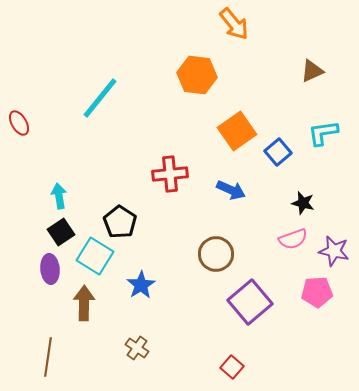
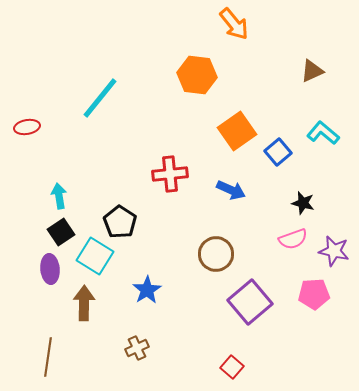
red ellipse: moved 8 px right, 4 px down; rotated 70 degrees counterclockwise
cyan L-shape: rotated 48 degrees clockwise
blue star: moved 6 px right, 5 px down
pink pentagon: moved 3 px left, 2 px down
brown cross: rotated 30 degrees clockwise
